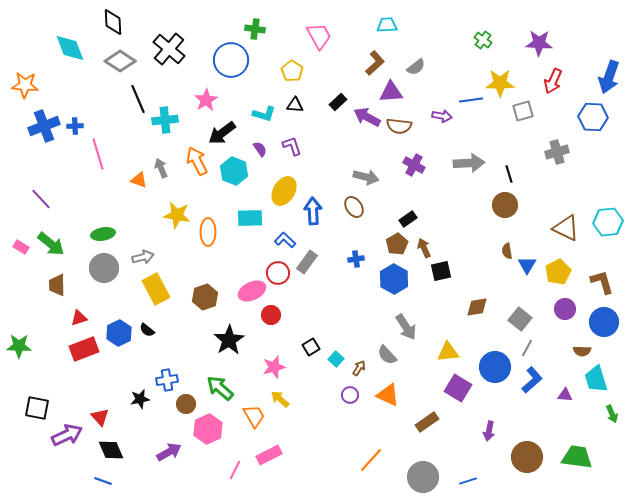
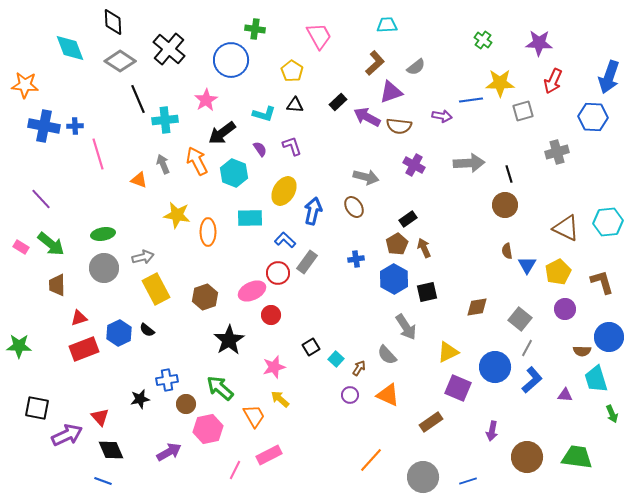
purple triangle at (391, 92): rotated 15 degrees counterclockwise
blue cross at (44, 126): rotated 32 degrees clockwise
gray arrow at (161, 168): moved 2 px right, 4 px up
cyan hexagon at (234, 171): moved 2 px down
blue arrow at (313, 211): rotated 16 degrees clockwise
black square at (441, 271): moved 14 px left, 21 px down
blue circle at (604, 322): moved 5 px right, 15 px down
yellow triangle at (448, 352): rotated 20 degrees counterclockwise
purple square at (458, 388): rotated 8 degrees counterclockwise
brown rectangle at (427, 422): moved 4 px right
pink hexagon at (208, 429): rotated 12 degrees clockwise
purple arrow at (489, 431): moved 3 px right
